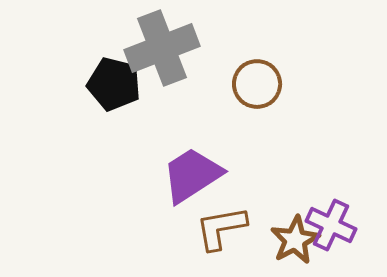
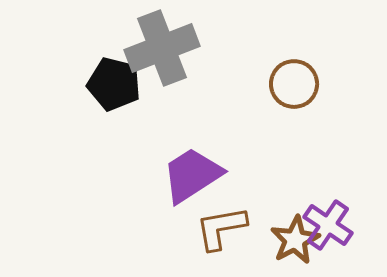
brown circle: moved 37 px right
purple cross: moved 3 px left; rotated 9 degrees clockwise
